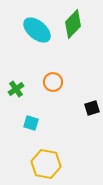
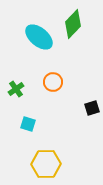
cyan ellipse: moved 2 px right, 7 px down
cyan square: moved 3 px left, 1 px down
yellow hexagon: rotated 12 degrees counterclockwise
